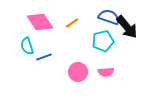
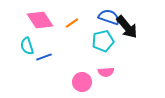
pink diamond: moved 2 px up
pink circle: moved 4 px right, 10 px down
